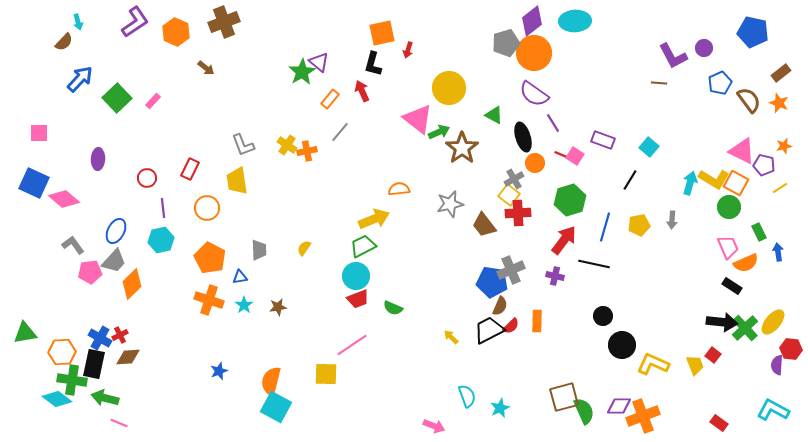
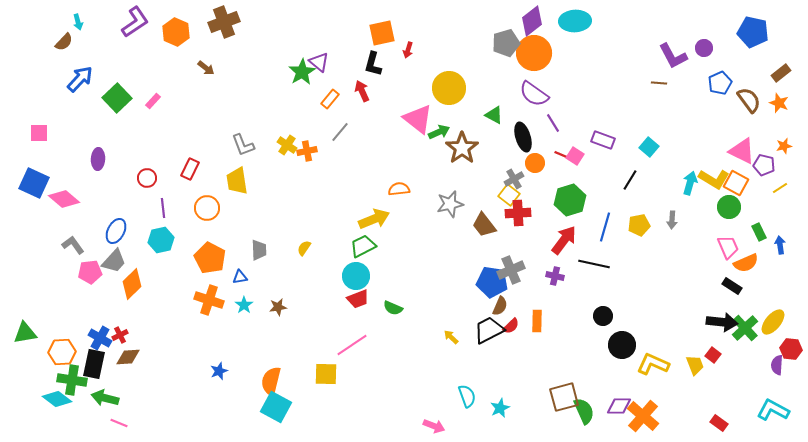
blue arrow at (778, 252): moved 2 px right, 7 px up
orange cross at (643, 416): rotated 28 degrees counterclockwise
